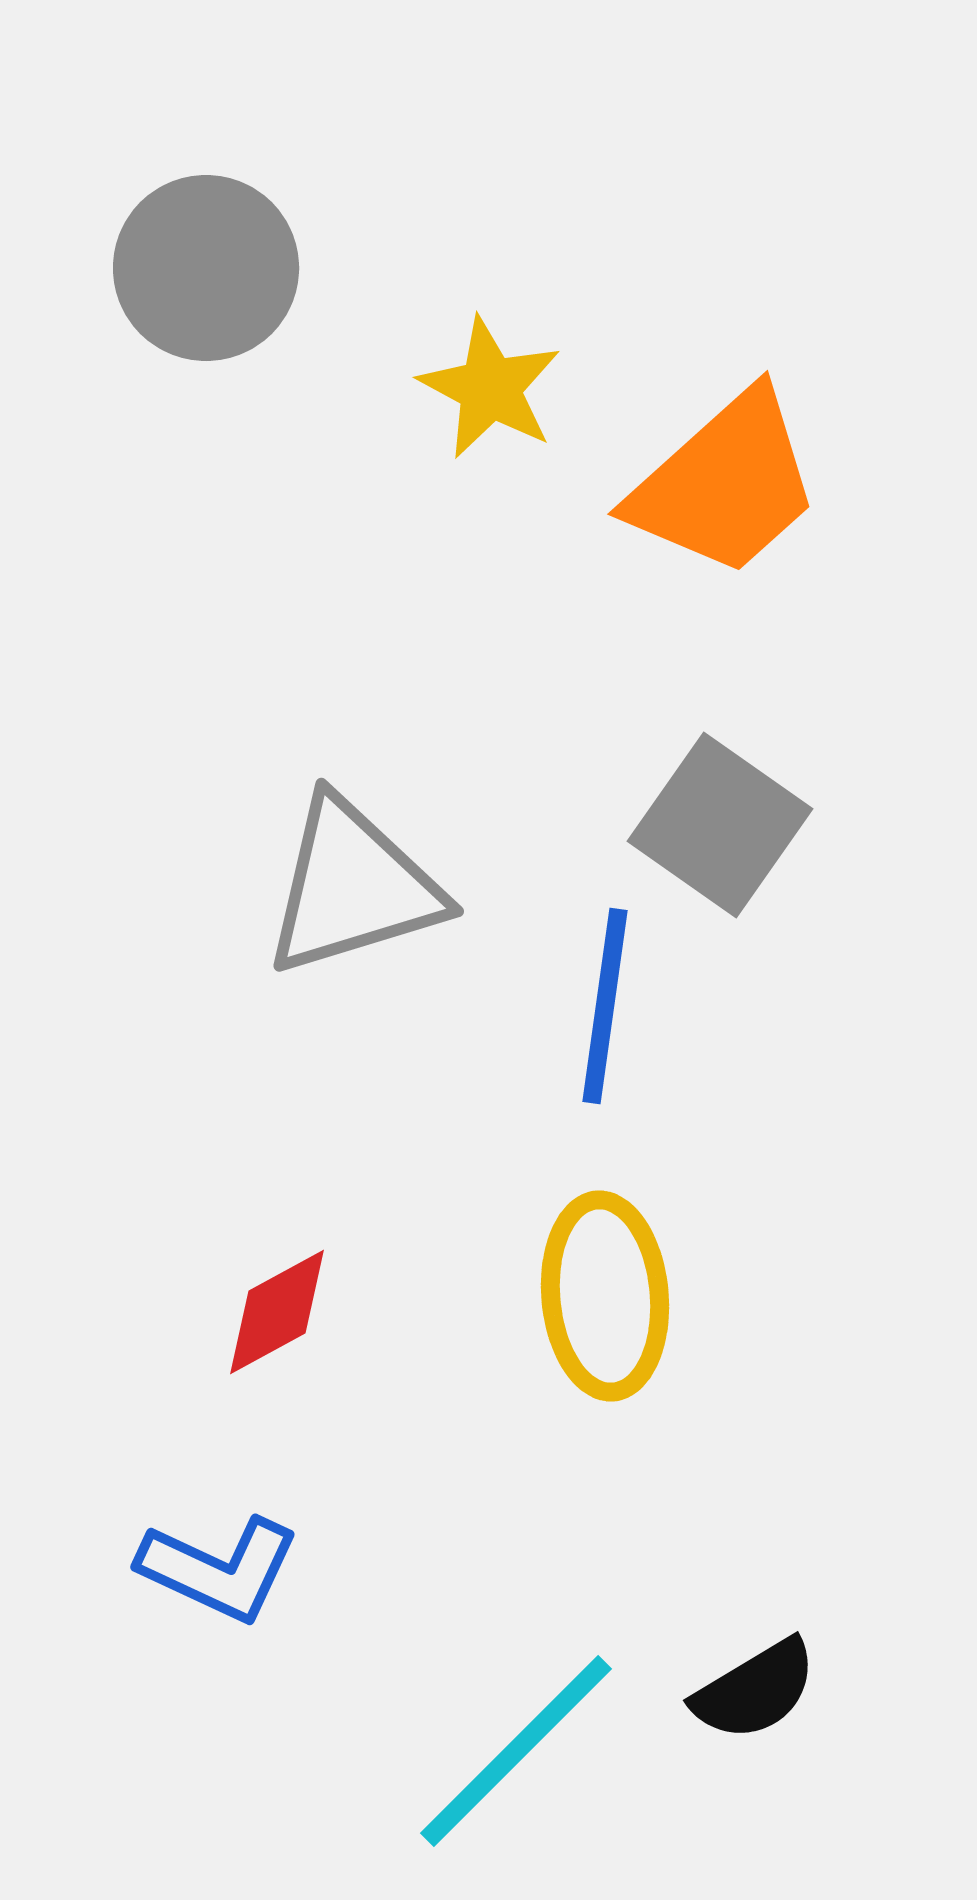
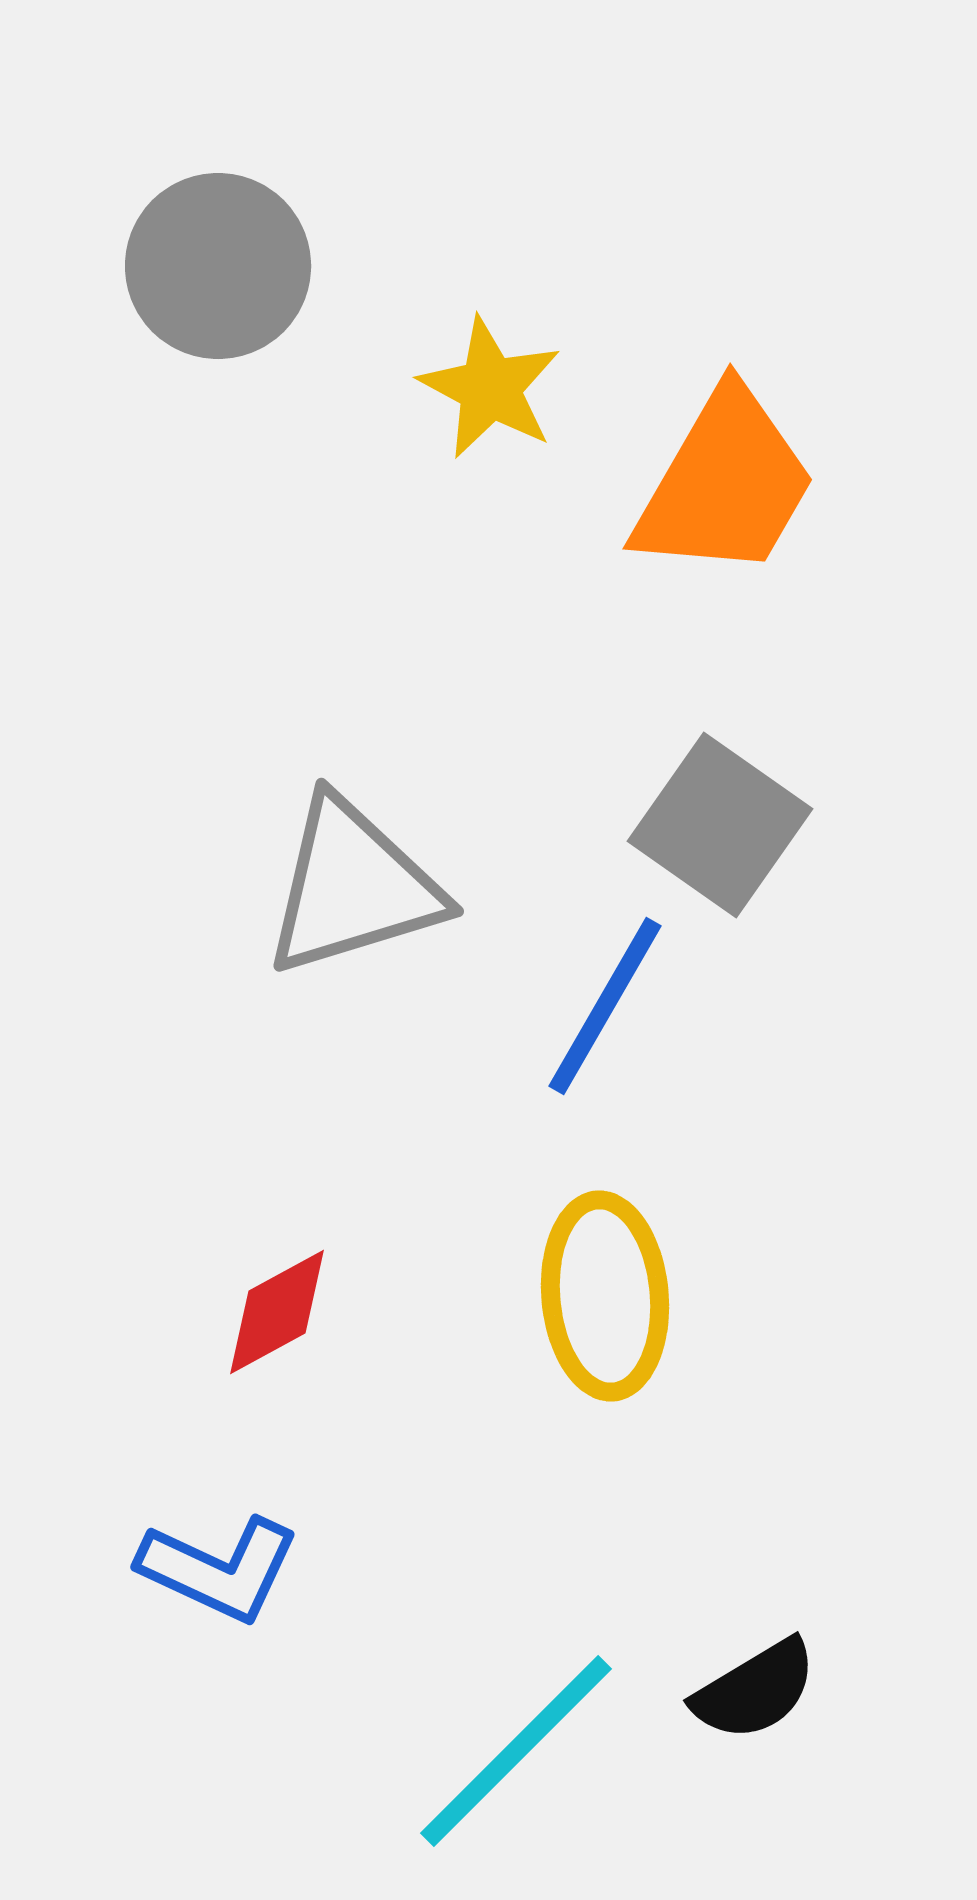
gray circle: moved 12 px right, 2 px up
orange trapezoid: rotated 18 degrees counterclockwise
blue line: rotated 22 degrees clockwise
